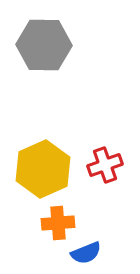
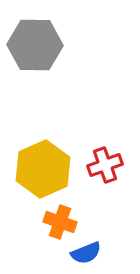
gray hexagon: moved 9 px left
orange cross: moved 2 px right, 1 px up; rotated 24 degrees clockwise
